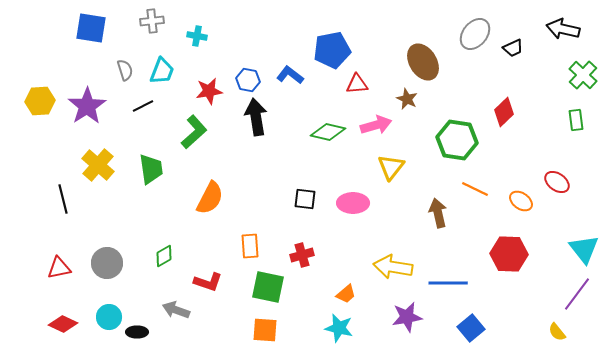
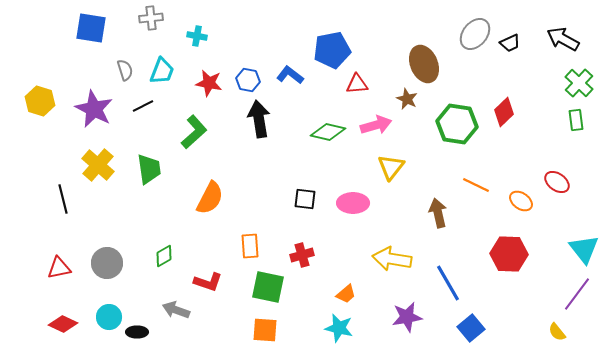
gray cross at (152, 21): moved 1 px left, 3 px up
black arrow at (563, 29): moved 10 px down; rotated 16 degrees clockwise
black trapezoid at (513, 48): moved 3 px left, 5 px up
brown ellipse at (423, 62): moved 1 px right, 2 px down; rotated 9 degrees clockwise
green cross at (583, 75): moved 4 px left, 8 px down
red star at (209, 91): moved 8 px up; rotated 20 degrees clockwise
yellow hexagon at (40, 101): rotated 20 degrees clockwise
purple star at (87, 106): moved 7 px right, 3 px down; rotated 12 degrees counterclockwise
black arrow at (256, 117): moved 3 px right, 2 px down
green hexagon at (457, 140): moved 16 px up
green trapezoid at (151, 169): moved 2 px left
orange line at (475, 189): moved 1 px right, 4 px up
yellow arrow at (393, 267): moved 1 px left, 8 px up
blue line at (448, 283): rotated 60 degrees clockwise
